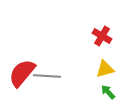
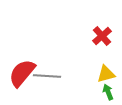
red cross: rotated 18 degrees clockwise
yellow triangle: moved 1 px right, 5 px down
green arrow: rotated 21 degrees clockwise
